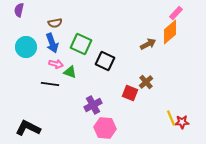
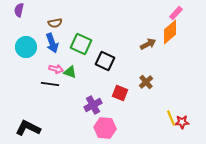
pink arrow: moved 5 px down
red square: moved 10 px left
